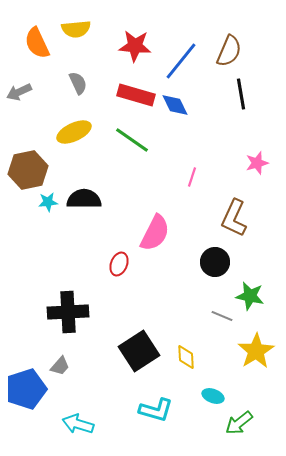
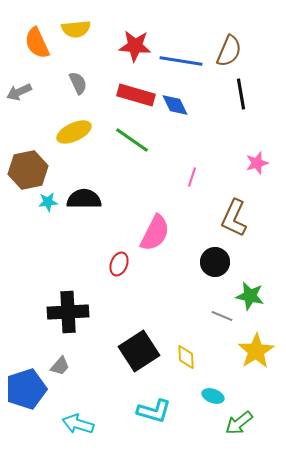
blue line: rotated 60 degrees clockwise
cyan L-shape: moved 2 px left, 1 px down
